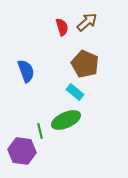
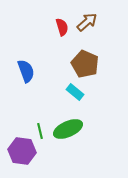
green ellipse: moved 2 px right, 9 px down
